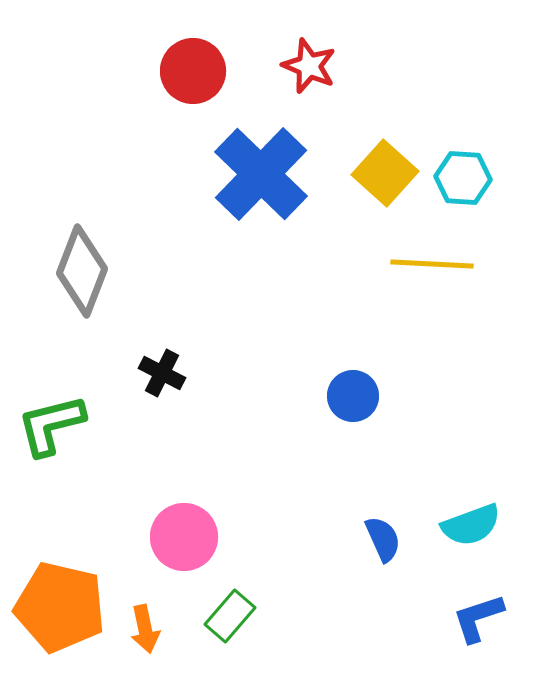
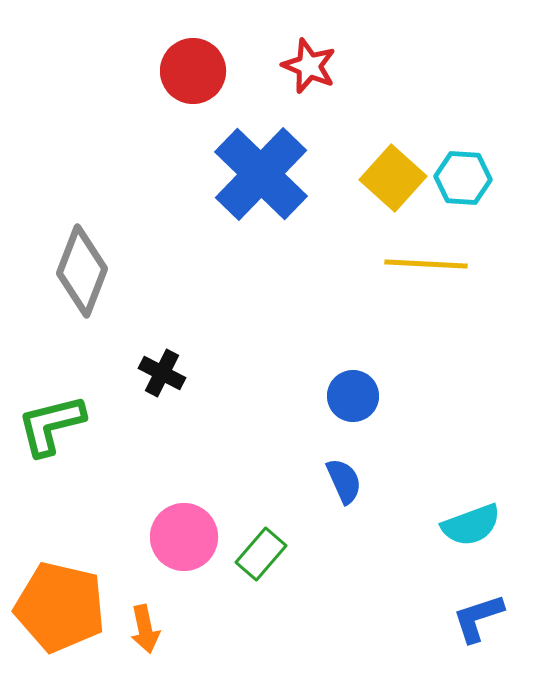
yellow square: moved 8 px right, 5 px down
yellow line: moved 6 px left
blue semicircle: moved 39 px left, 58 px up
green rectangle: moved 31 px right, 62 px up
